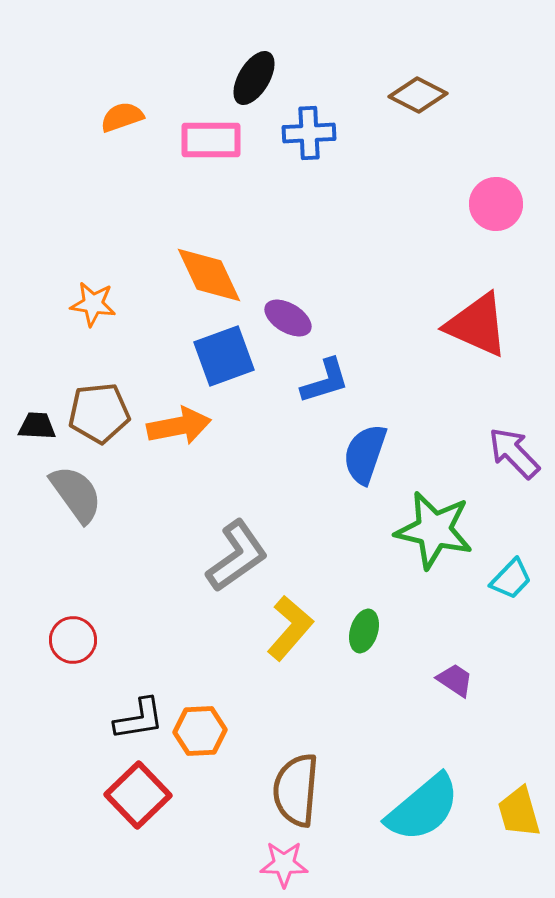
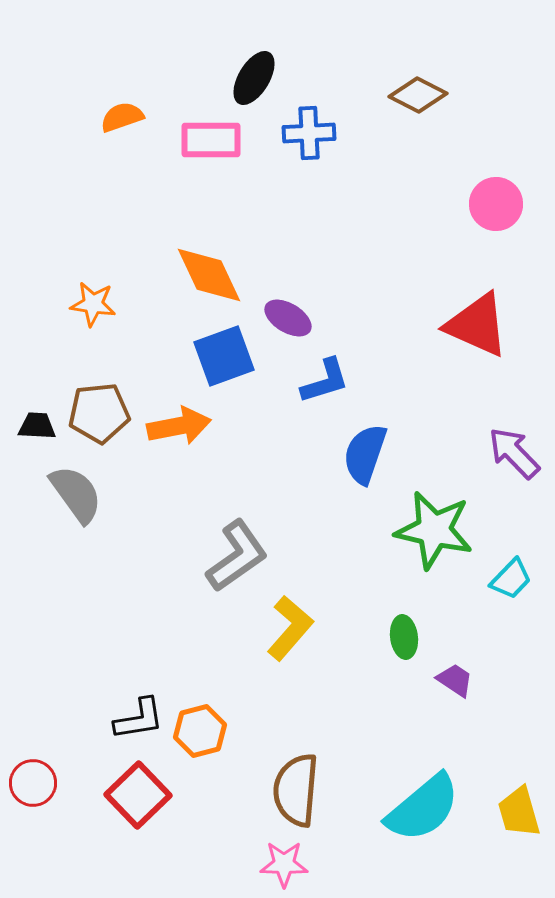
green ellipse: moved 40 px right, 6 px down; rotated 24 degrees counterclockwise
red circle: moved 40 px left, 143 px down
orange hexagon: rotated 12 degrees counterclockwise
